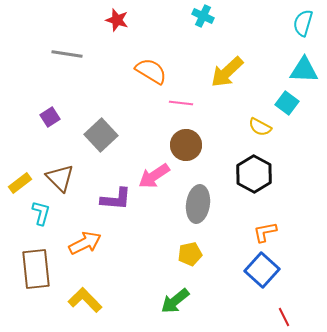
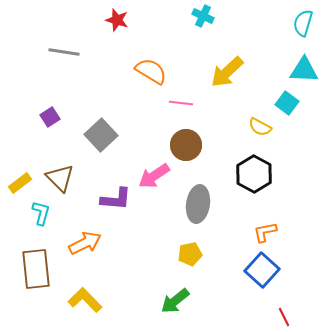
gray line: moved 3 px left, 2 px up
